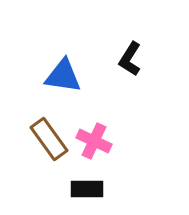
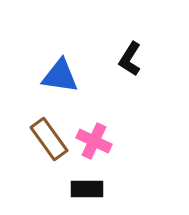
blue triangle: moved 3 px left
